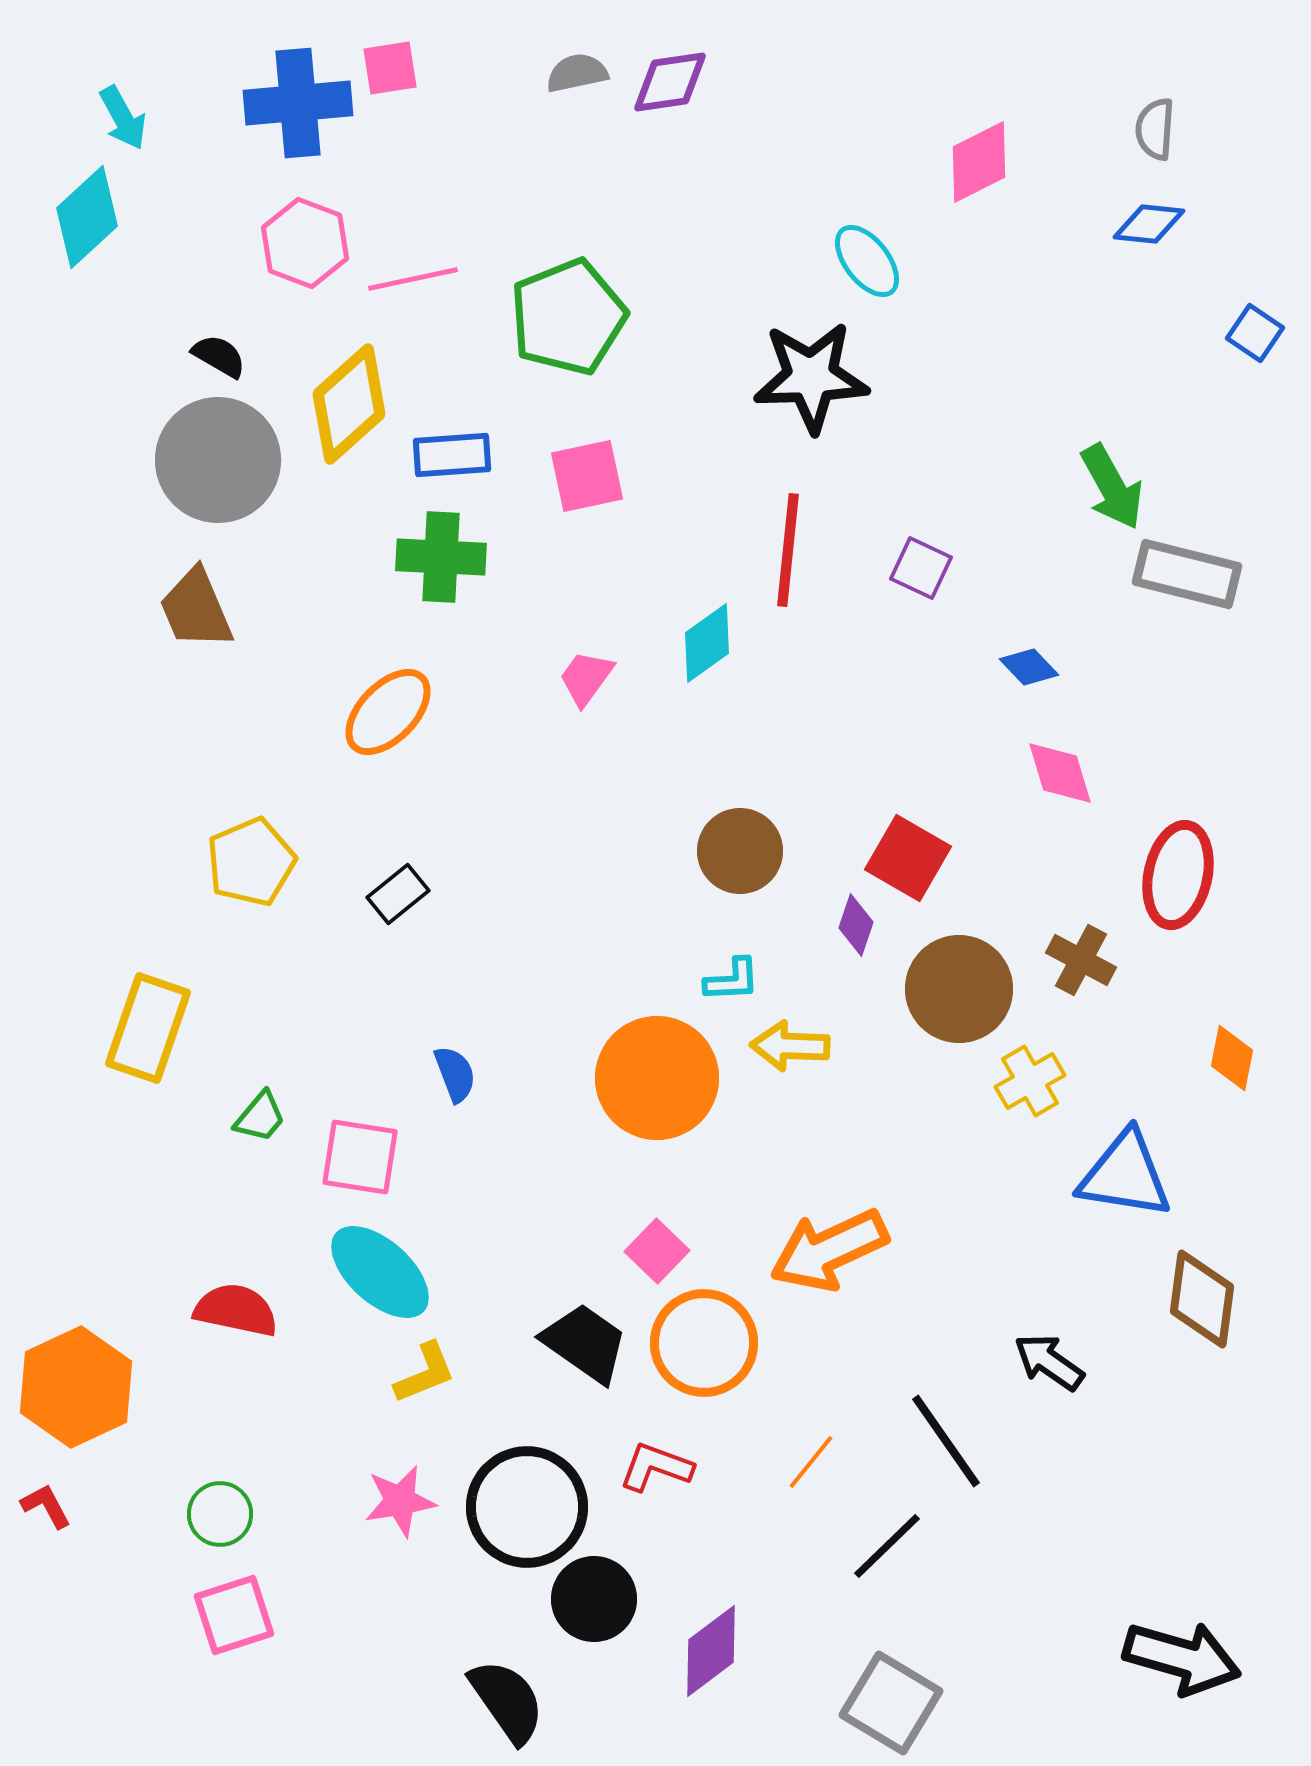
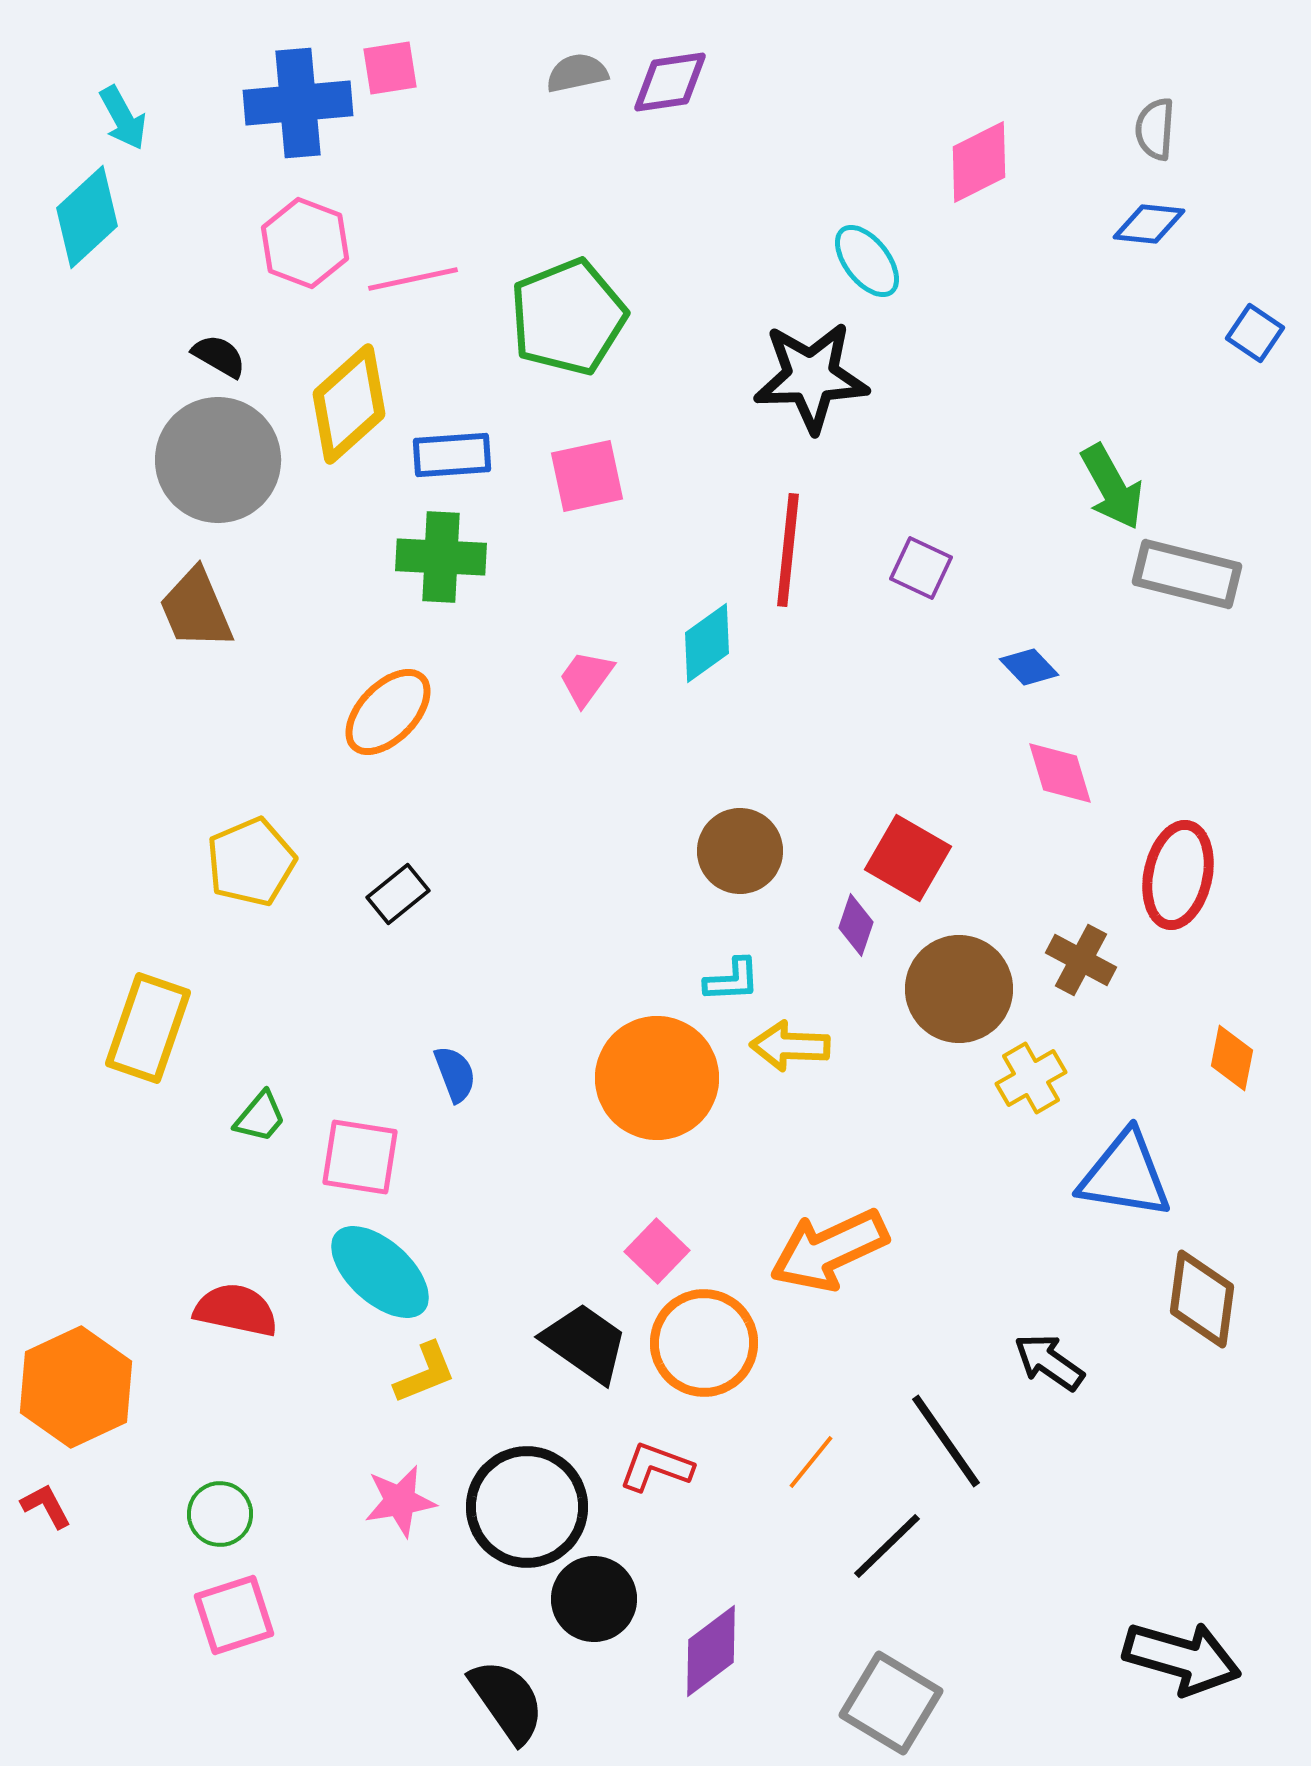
yellow cross at (1030, 1081): moved 1 px right, 3 px up
